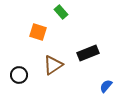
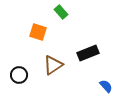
blue semicircle: rotated 96 degrees clockwise
